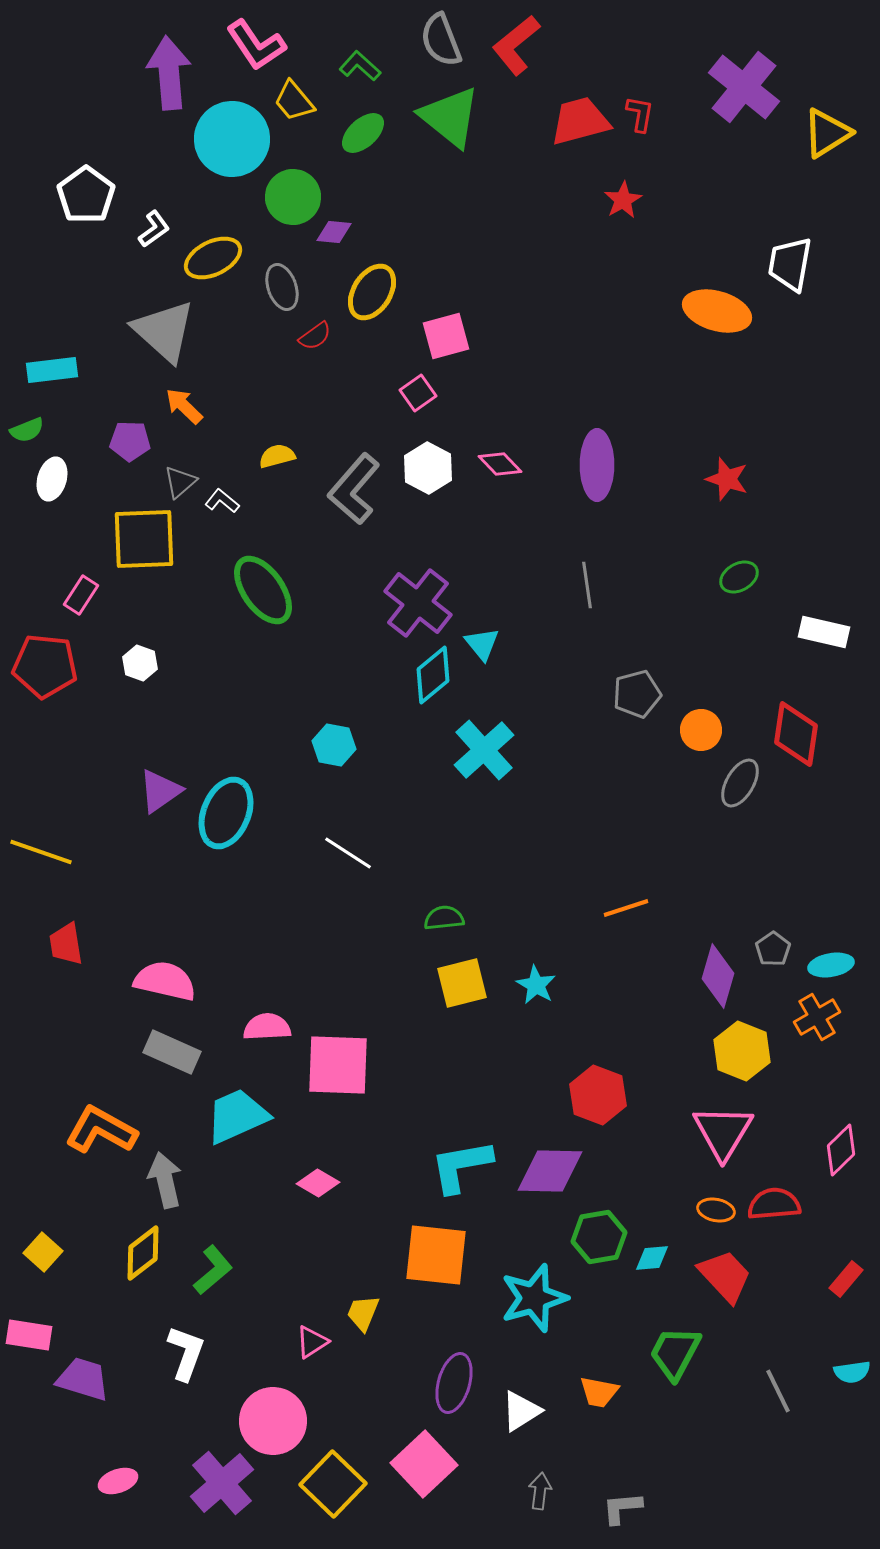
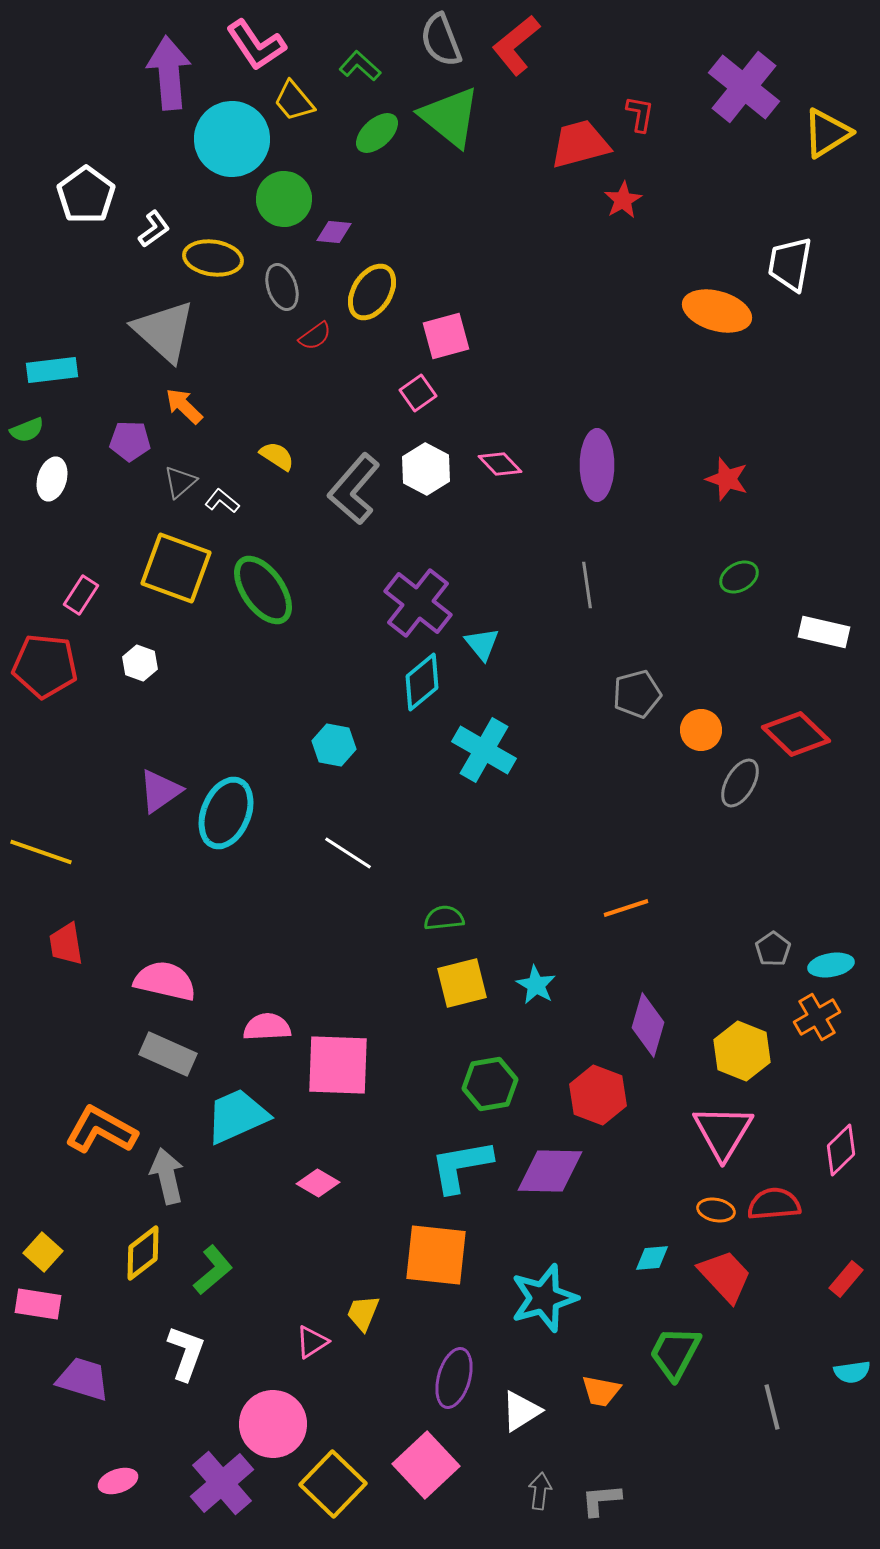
red trapezoid at (580, 121): moved 23 px down
green ellipse at (363, 133): moved 14 px right
green circle at (293, 197): moved 9 px left, 2 px down
yellow ellipse at (213, 258): rotated 34 degrees clockwise
yellow semicircle at (277, 456): rotated 48 degrees clockwise
white hexagon at (428, 468): moved 2 px left, 1 px down
yellow square at (144, 539): moved 32 px right, 29 px down; rotated 22 degrees clockwise
cyan diamond at (433, 675): moved 11 px left, 7 px down
red diamond at (796, 734): rotated 54 degrees counterclockwise
cyan cross at (484, 750): rotated 18 degrees counterclockwise
purple diamond at (718, 976): moved 70 px left, 49 px down
gray rectangle at (172, 1052): moved 4 px left, 2 px down
gray arrow at (165, 1180): moved 2 px right, 4 px up
green hexagon at (599, 1237): moved 109 px left, 153 px up
cyan star at (534, 1298): moved 10 px right
pink rectangle at (29, 1335): moved 9 px right, 31 px up
purple ellipse at (454, 1383): moved 5 px up
gray line at (778, 1391): moved 6 px left, 16 px down; rotated 12 degrees clockwise
orange trapezoid at (599, 1392): moved 2 px right, 1 px up
pink circle at (273, 1421): moved 3 px down
pink square at (424, 1464): moved 2 px right, 1 px down
gray L-shape at (622, 1508): moved 21 px left, 8 px up
